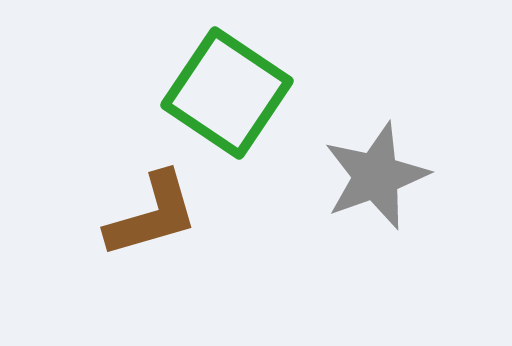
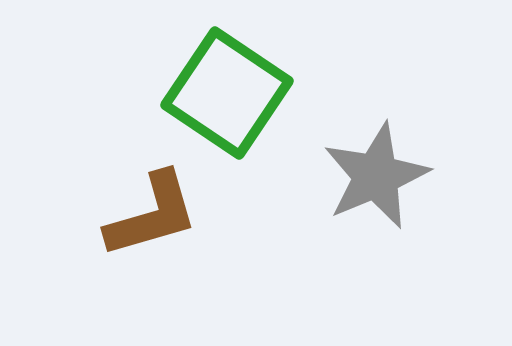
gray star: rotated 3 degrees counterclockwise
